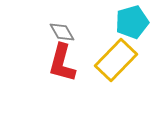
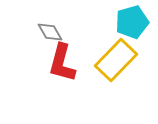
gray diamond: moved 12 px left
